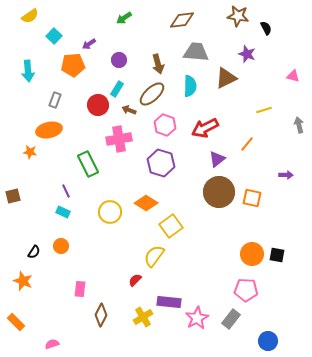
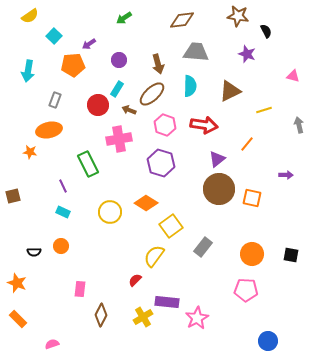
black semicircle at (266, 28): moved 3 px down
cyan arrow at (28, 71): rotated 15 degrees clockwise
brown triangle at (226, 78): moved 4 px right, 13 px down
red arrow at (205, 128): moved 1 px left, 3 px up; rotated 144 degrees counterclockwise
purple line at (66, 191): moved 3 px left, 5 px up
brown circle at (219, 192): moved 3 px up
black semicircle at (34, 252): rotated 56 degrees clockwise
black square at (277, 255): moved 14 px right
orange star at (23, 281): moved 6 px left, 2 px down
purple rectangle at (169, 302): moved 2 px left
gray rectangle at (231, 319): moved 28 px left, 72 px up
orange rectangle at (16, 322): moved 2 px right, 3 px up
